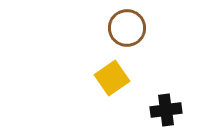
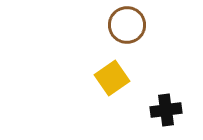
brown circle: moved 3 px up
